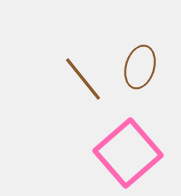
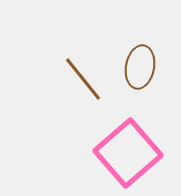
brown ellipse: rotated 6 degrees counterclockwise
